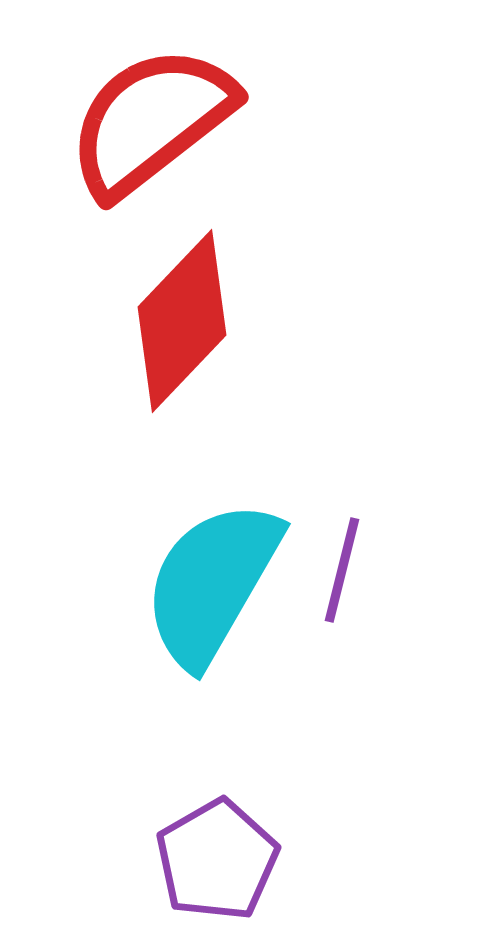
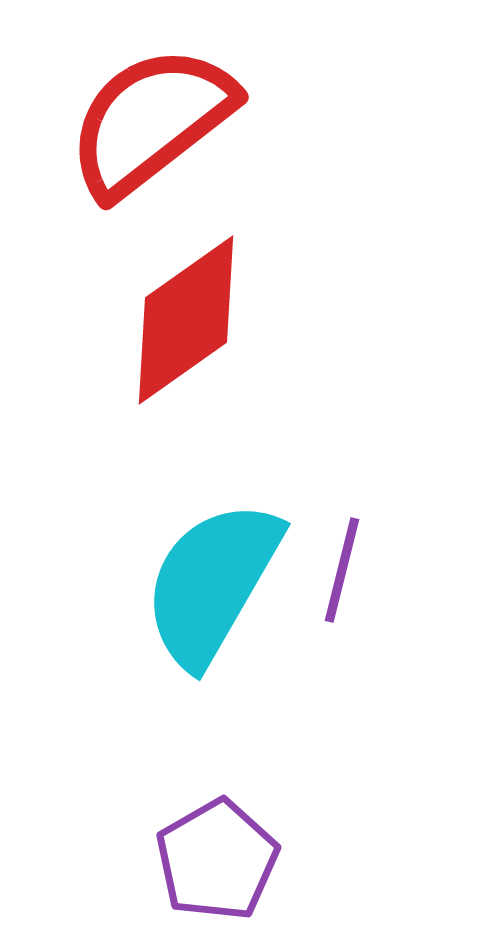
red diamond: moved 4 px right, 1 px up; rotated 11 degrees clockwise
